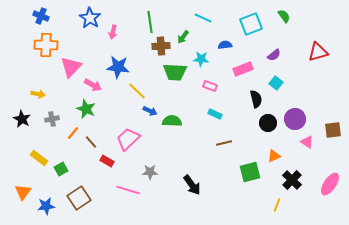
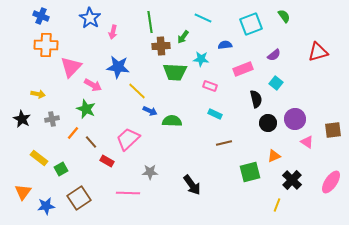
pink ellipse at (330, 184): moved 1 px right, 2 px up
pink line at (128, 190): moved 3 px down; rotated 15 degrees counterclockwise
